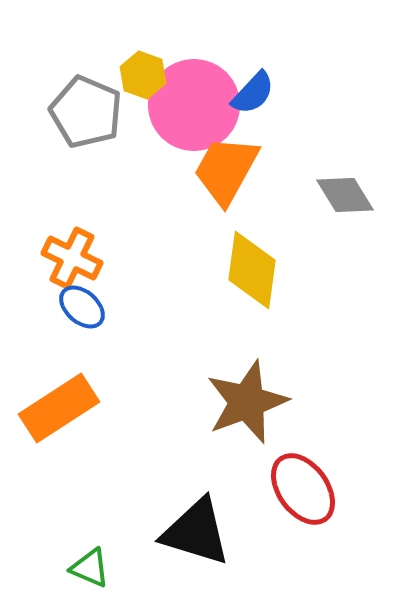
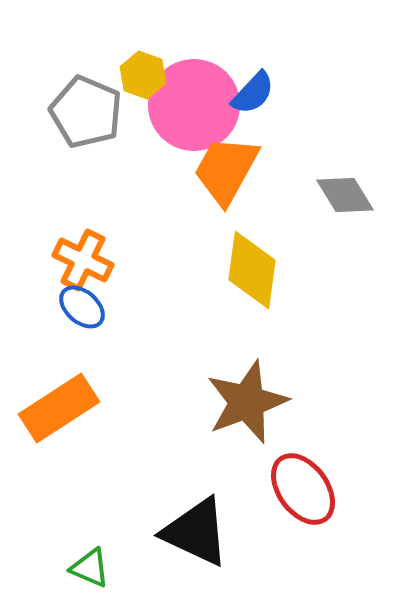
orange cross: moved 11 px right, 2 px down
black triangle: rotated 8 degrees clockwise
